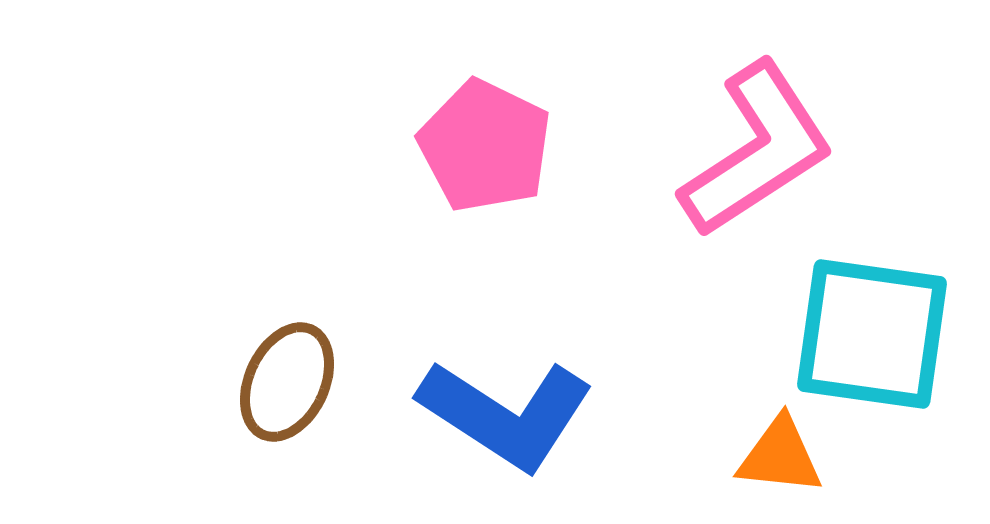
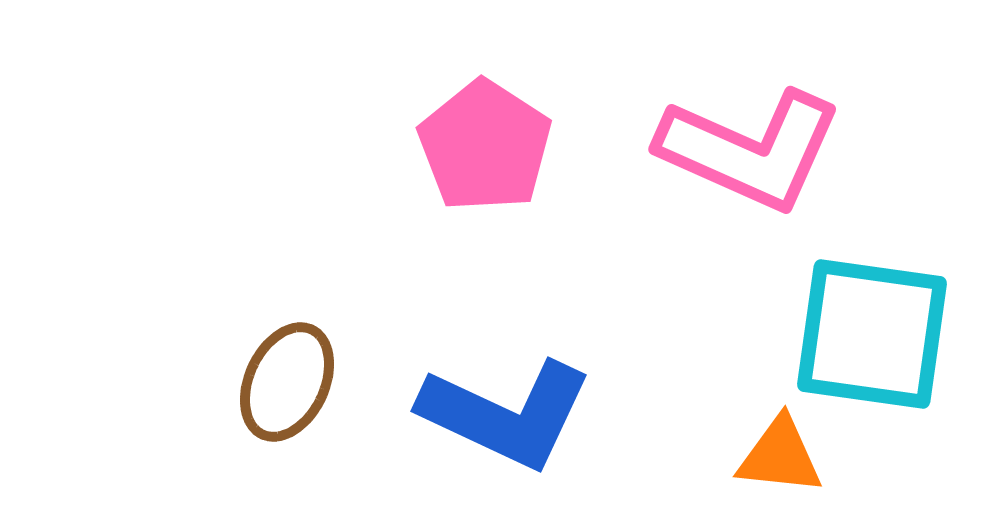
pink pentagon: rotated 7 degrees clockwise
pink L-shape: moved 7 px left; rotated 57 degrees clockwise
blue L-shape: rotated 8 degrees counterclockwise
